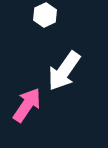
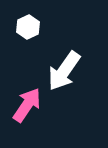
white hexagon: moved 17 px left, 12 px down
